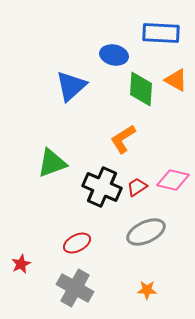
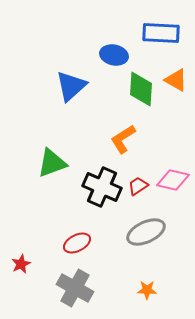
red trapezoid: moved 1 px right, 1 px up
